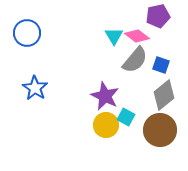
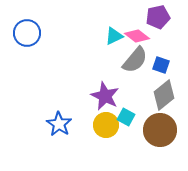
purple pentagon: moved 1 px down
cyan triangle: rotated 36 degrees clockwise
blue star: moved 24 px right, 36 px down
